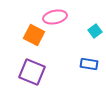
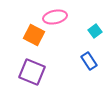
blue rectangle: moved 3 px up; rotated 48 degrees clockwise
